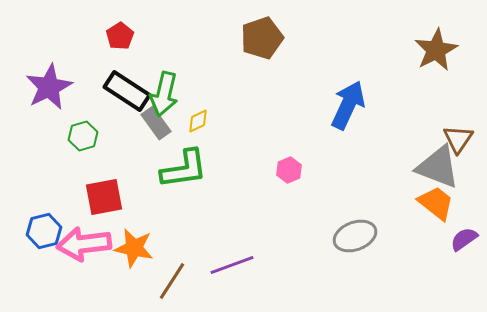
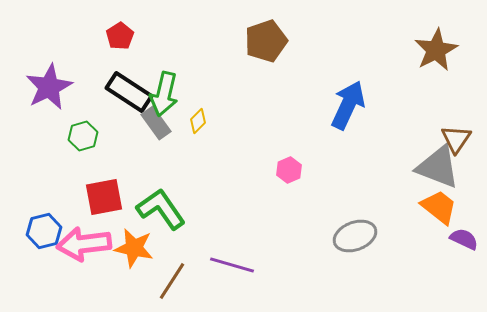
brown pentagon: moved 4 px right, 3 px down
black rectangle: moved 2 px right, 1 px down
yellow diamond: rotated 20 degrees counterclockwise
brown triangle: moved 2 px left
green L-shape: moved 23 px left, 40 px down; rotated 117 degrees counterclockwise
orange trapezoid: moved 3 px right, 4 px down
purple semicircle: rotated 60 degrees clockwise
purple line: rotated 36 degrees clockwise
